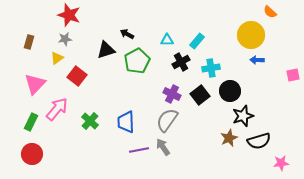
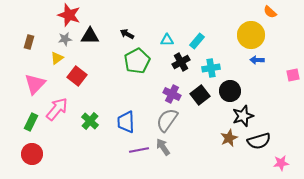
black triangle: moved 16 px left, 14 px up; rotated 18 degrees clockwise
